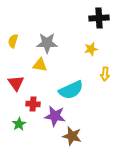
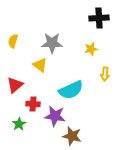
gray star: moved 5 px right
yellow triangle: rotated 28 degrees clockwise
red triangle: moved 1 px left, 2 px down; rotated 24 degrees clockwise
